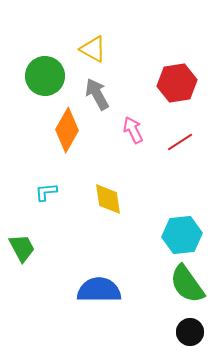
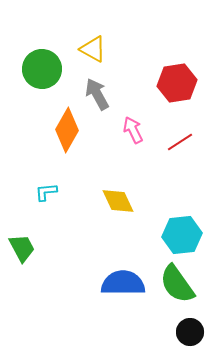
green circle: moved 3 px left, 7 px up
yellow diamond: moved 10 px right, 2 px down; rotated 16 degrees counterclockwise
green semicircle: moved 10 px left
blue semicircle: moved 24 px right, 7 px up
